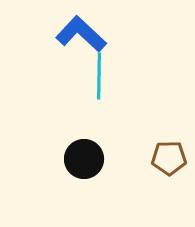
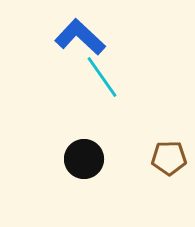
blue L-shape: moved 1 px left, 3 px down
cyan line: moved 3 px right, 1 px down; rotated 36 degrees counterclockwise
